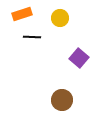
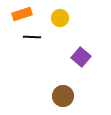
purple square: moved 2 px right, 1 px up
brown circle: moved 1 px right, 4 px up
